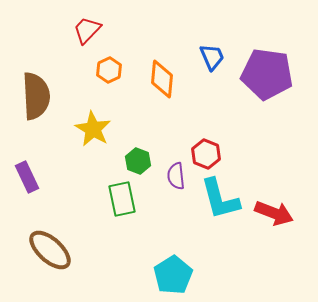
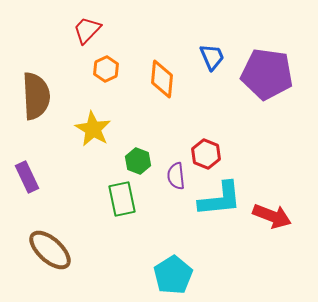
orange hexagon: moved 3 px left, 1 px up
cyan L-shape: rotated 81 degrees counterclockwise
red arrow: moved 2 px left, 3 px down
